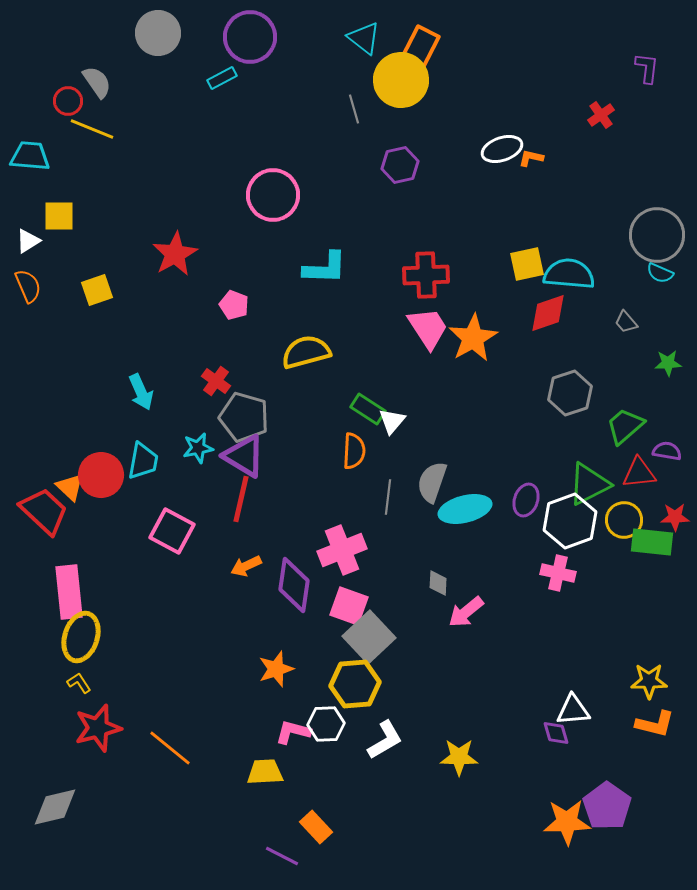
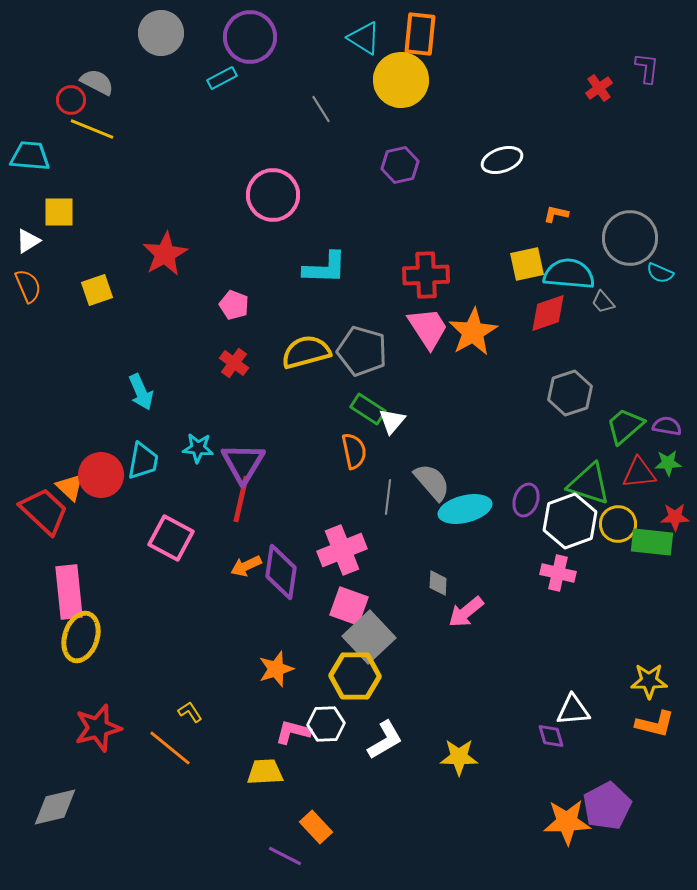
gray circle at (158, 33): moved 3 px right
cyan triangle at (364, 38): rotated 6 degrees counterclockwise
orange rectangle at (420, 48): moved 14 px up; rotated 21 degrees counterclockwise
gray semicircle at (97, 82): rotated 28 degrees counterclockwise
red circle at (68, 101): moved 3 px right, 1 px up
gray line at (354, 109): moved 33 px left; rotated 16 degrees counterclockwise
red cross at (601, 115): moved 2 px left, 27 px up
white ellipse at (502, 149): moved 11 px down
orange L-shape at (531, 158): moved 25 px right, 56 px down
yellow square at (59, 216): moved 4 px up
gray circle at (657, 235): moved 27 px left, 3 px down
red star at (175, 254): moved 10 px left
gray trapezoid at (626, 322): moved 23 px left, 20 px up
orange star at (473, 338): moved 6 px up
green star at (668, 363): moved 100 px down
red cross at (216, 381): moved 18 px right, 18 px up
gray pentagon at (244, 417): moved 118 px right, 66 px up
cyan star at (198, 448): rotated 16 degrees clockwise
orange semicircle at (354, 451): rotated 15 degrees counterclockwise
purple semicircle at (667, 451): moved 25 px up
purple triangle at (244, 456): moved 1 px left, 7 px down; rotated 30 degrees clockwise
gray semicircle at (432, 482): rotated 120 degrees clockwise
green triangle at (589, 484): rotated 45 degrees clockwise
yellow circle at (624, 520): moved 6 px left, 4 px down
pink square at (172, 531): moved 1 px left, 7 px down
purple diamond at (294, 585): moved 13 px left, 13 px up
yellow L-shape at (79, 683): moved 111 px right, 29 px down
yellow hexagon at (355, 684): moved 8 px up; rotated 6 degrees clockwise
purple diamond at (556, 733): moved 5 px left, 3 px down
purple pentagon at (607, 806): rotated 9 degrees clockwise
purple line at (282, 856): moved 3 px right
